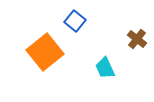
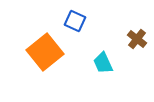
blue square: rotated 15 degrees counterclockwise
cyan trapezoid: moved 2 px left, 5 px up
